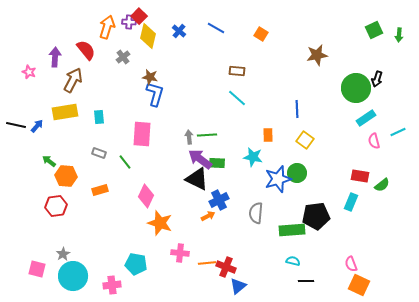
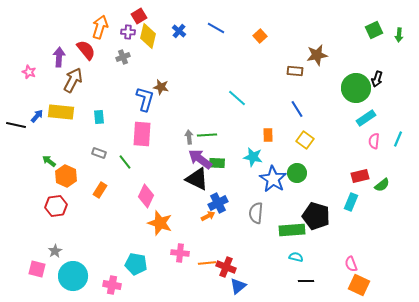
red square at (139, 16): rotated 14 degrees clockwise
purple cross at (129, 22): moved 1 px left, 10 px down
orange arrow at (107, 27): moved 7 px left
orange square at (261, 34): moved 1 px left, 2 px down; rotated 16 degrees clockwise
purple arrow at (55, 57): moved 4 px right
gray cross at (123, 57): rotated 16 degrees clockwise
brown rectangle at (237, 71): moved 58 px right
brown star at (150, 77): moved 11 px right, 10 px down
blue L-shape at (155, 94): moved 10 px left, 5 px down
blue line at (297, 109): rotated 30 degrees counterclockwise
yellow rectangle at (65, 112): moved 4 px left; rotated 15 degrees clockwise
blue arrow at (37, 126): moved 10 px up
cyan line at (398, 132): moved 7 px down; rotated 42 degrees counterclockwise
pink semicircle at (374, 141): rotated 21 degrees clockwise
orange hexagon at (66, 176): rotated 20 degrees clockwise
red rectangle at (360, 176): rotated 24 degrees counterclockwise
blue star at (278, 179): moved 5 px left; rotated 24 degrees counterclockwise
orange rectangle at (100, 190): rotated 42 degrees counterclockwise
blue cross at (219, 200): moved 1 px left, 3 px down
black pentagon at (316, 216): rotated 24 degrees clockwise
gray star at (63, 254): moved 8 px left, 3 px up
cyan semicircle at (293, 261): moved 3 px right, 4 px up
pink cross at (112, 285): rotated 18 degrees clockwise
